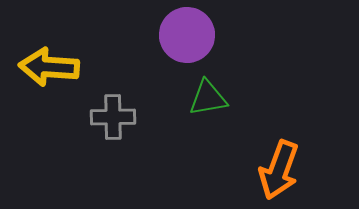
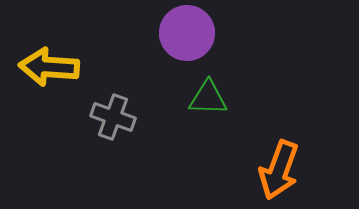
purple circle: moved 2 px up
green triangle: rotated 12 degrees clockwise
gray cross: rotated 21 degrees clockwise
